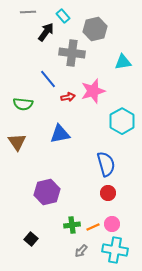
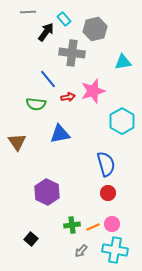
cyan rectangle: moved 1 px right, 3 px down
green semicircle: moved 13 px right
purple hexagon: rotated 20 degrees counterclockwise
